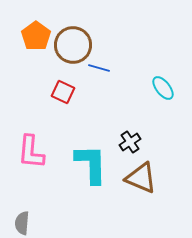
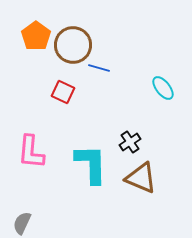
gray semicircle: rotated 20 degrees clockwise
